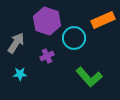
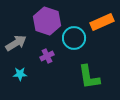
orange rectangle: moved 1 px left, 2 px down
gray arrow: rotated 25 degrees clockwise
green L-shape: rotated 32 degrees clockwise
